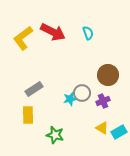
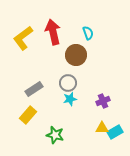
red arrow: rotated 130 degrees counterclockwise
brown circle: moved 32 px left, 20 px up
gray circle: moved 14 px left, 10 px up
yellow rectangle: rotated 42 degrees clockwise
yellow triangle: rotated 32 degrees counterclockwise
cyan rectangle: moved 4 px left
